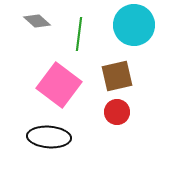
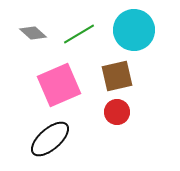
gray diamond: moved 4 px left, 12 px down
cyan circle: moved 5 px down
green line: rotated 52 degrees clockwise
pink square: rotated 30 degrees clockwise
black ellipse: moved 1 px right, 2 px down; rotated 45 degrees counterclockwise
